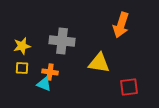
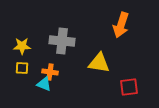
yellow star: rotated 12 degrees clockwise
